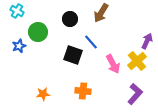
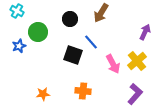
purple arrow: moved 2 px left, 9 px up
